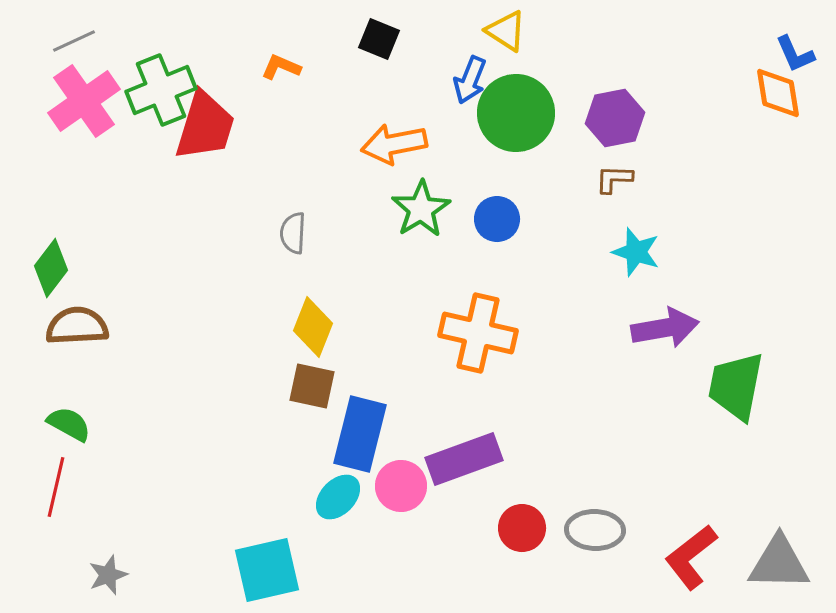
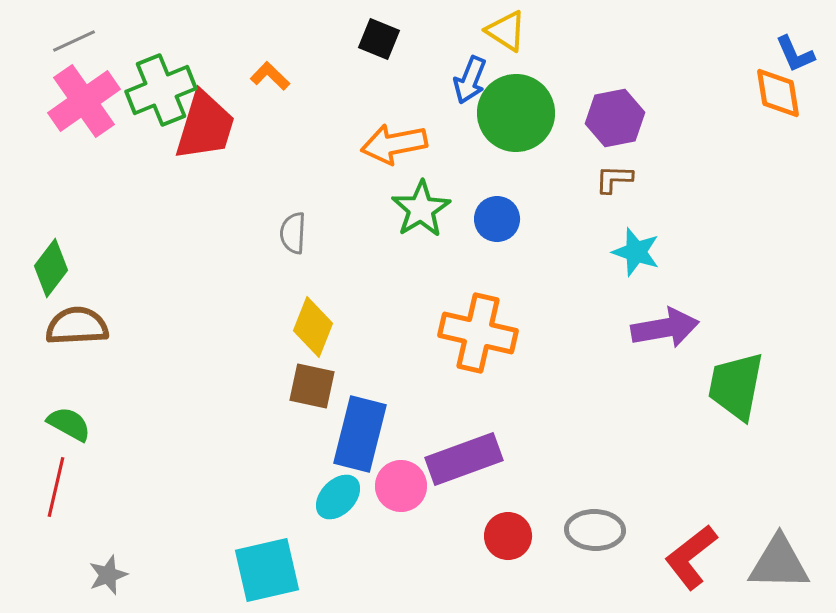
orange L-shape: moved 11 px left, 9 px down; rotated 21 degrees clockwise
red circle: moved 14 px left, 8 px down
